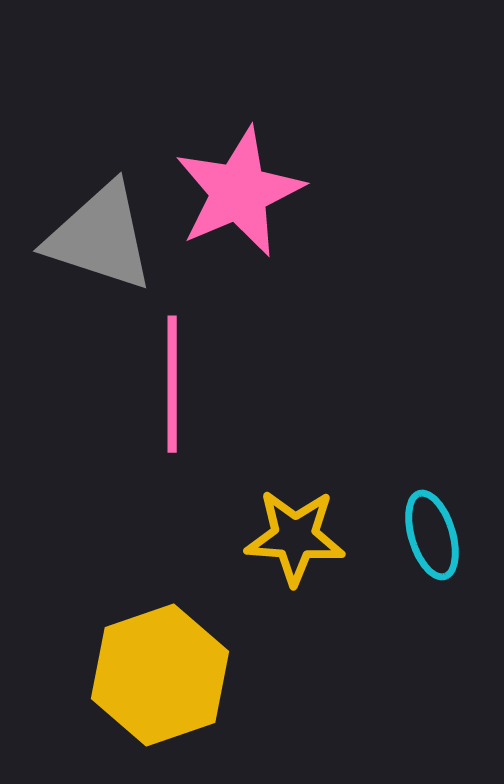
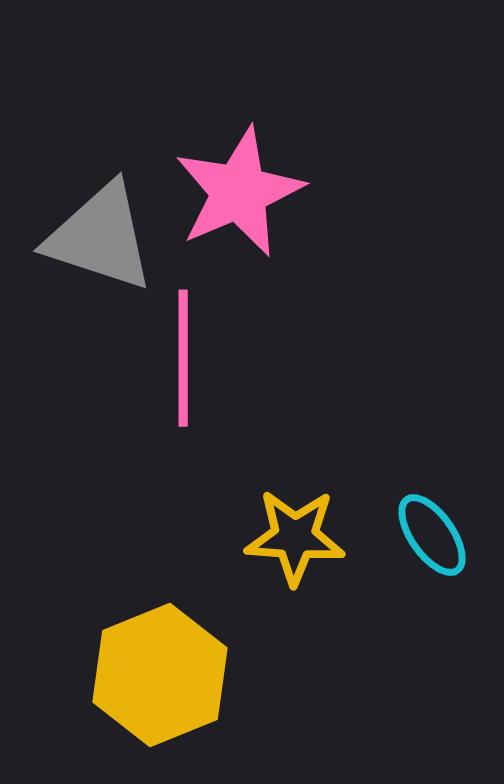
pink line: moved 11 px right, 26 px up
cyan ellipse: rotated 18 degrees counterclockwise
yellow hexagon: rotated 3 degrees counterclockwise
